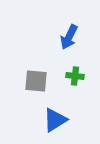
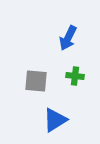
blue arrow: moved 1 px left, 1 px down
